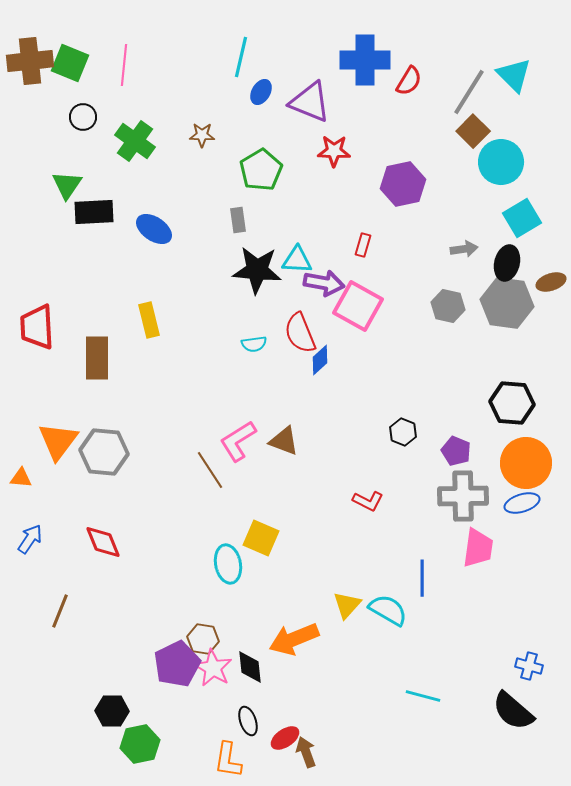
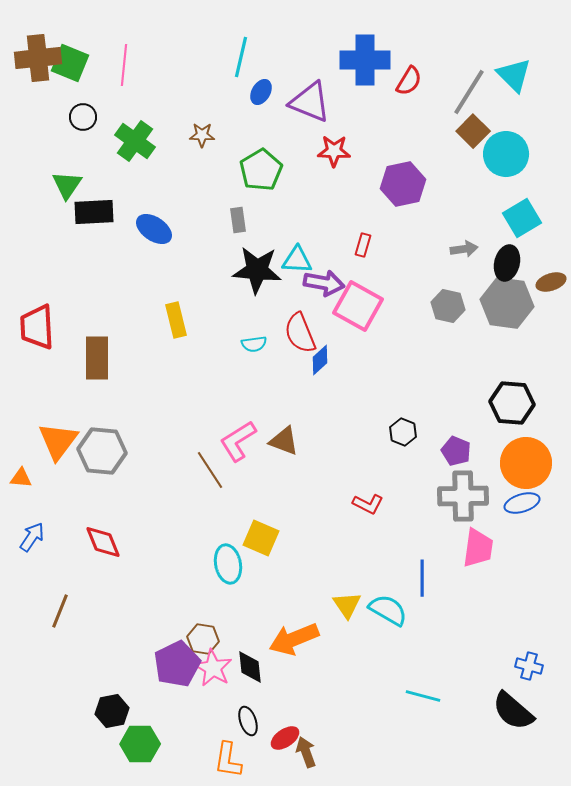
brown cross at (30, 61): moved 8 px right, 3 px up
cyan circle at (501, 162): moved 5 px right, 8 px up
yellow rectangle at (149, 320): moved 27 px right
gray hexagon at (104, 452): moved 2 px left, 1 px up
red L-shape at (368, 501): moved 3 px down
blue arrow at (30, 539): moved 2 px right, 2 px up
yellow triangle at (347, 605): rotated 16 degrees counterclockwise
black hexagon at (112, 711): rotated 12 degrees counterclockwise
green hexagon at (140, 744): rotated 12 degrees clockwise
